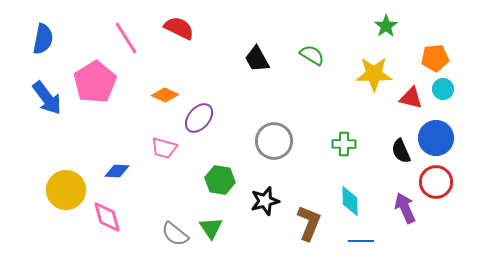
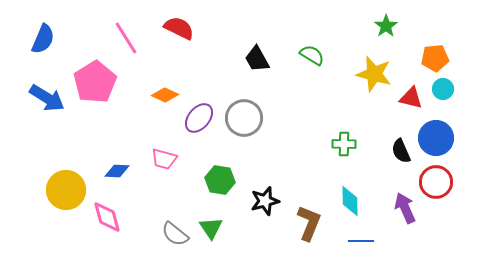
blue semicircle: rotated 12 degrees clockwise
yellow star: rotated 15 degrees clockwise
blue arrow: rotated 21 degrees counterclockwise
gray circle: moved 30 px left, 23 px up
pink trapezoid: moved 11 px down
